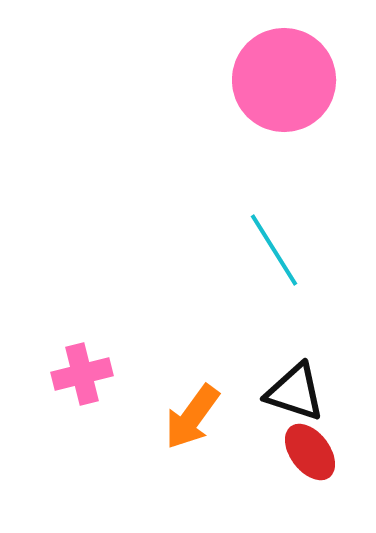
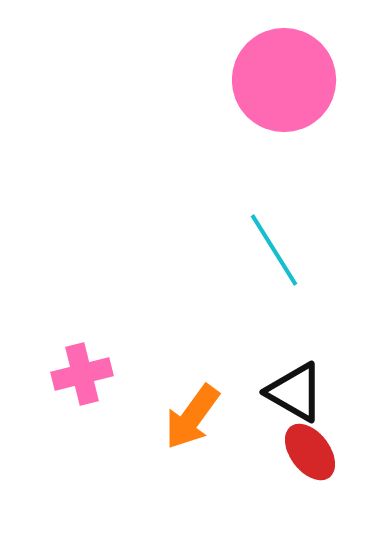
black triangle: rotated 12 degrees clockwise
